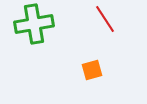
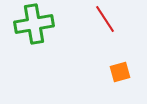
orange square: moved 28 px right, 2 px down
